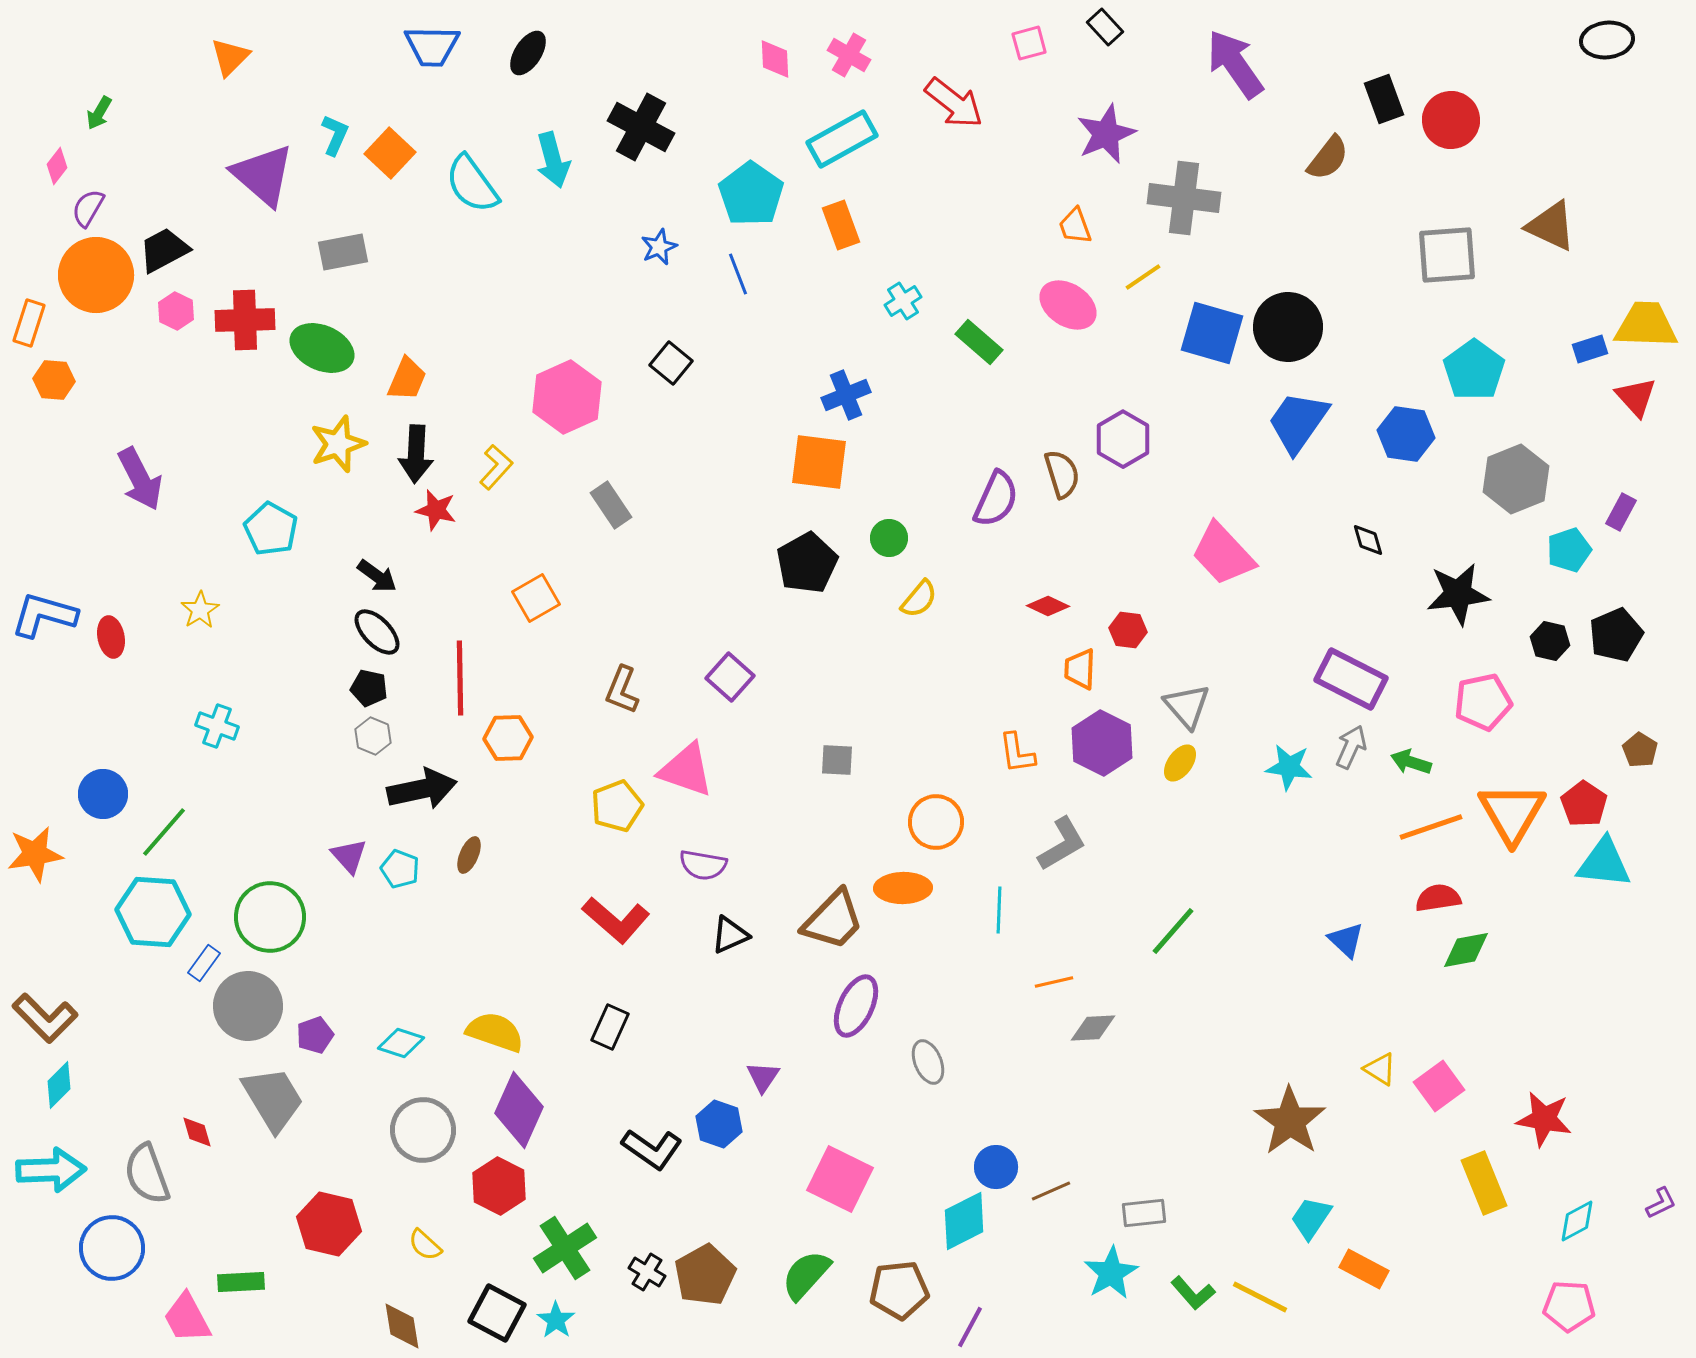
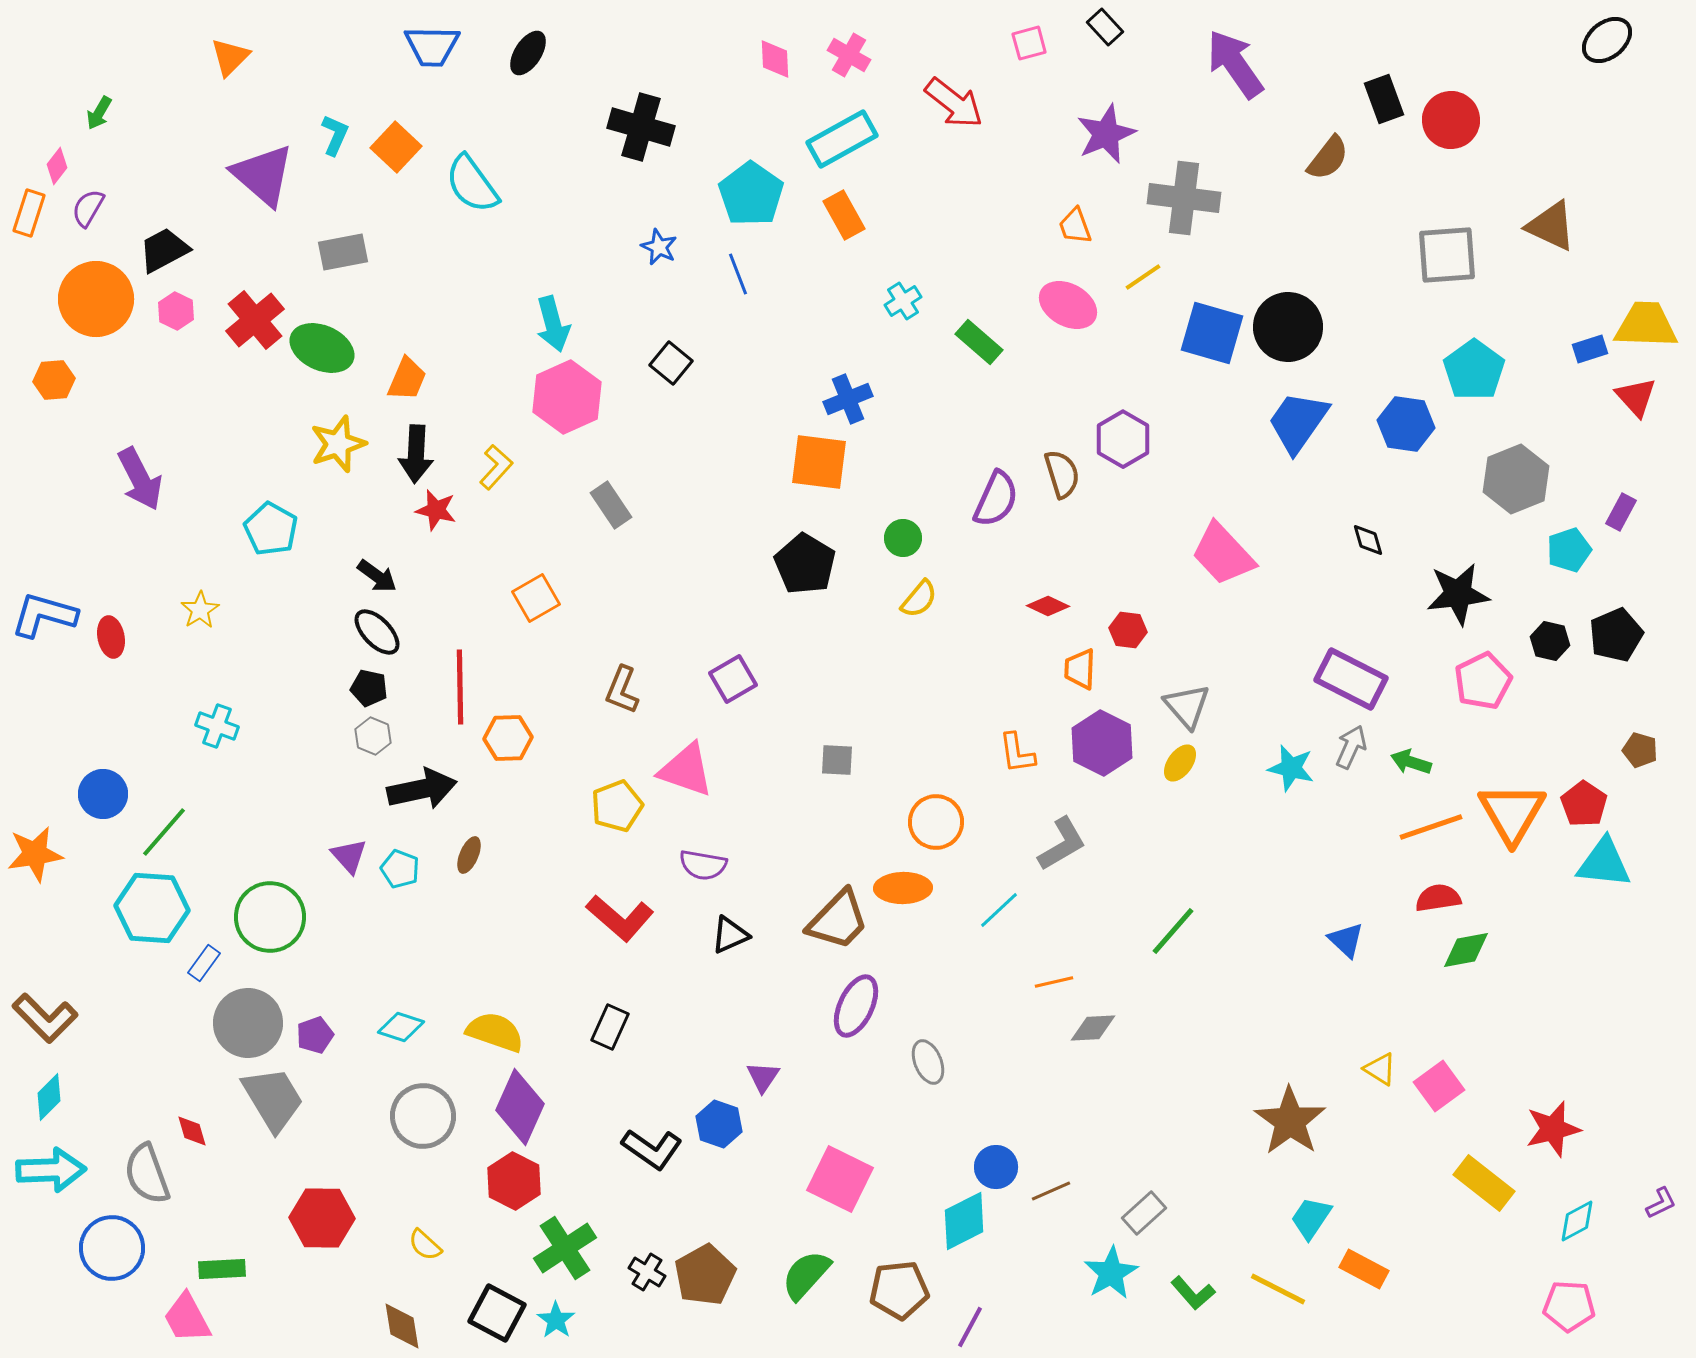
black ellipse at (1607, 40): rotated 33 degrees counterclockwise
black cross at (641, 127): rotated 12 degrees counterclockwise
orange square at (390, 153): moved 6 px right, 6 px up
cyan arrow at (553, 160): moved 164 px down
orange rectangle at (841, 225): moved 3 px right, 10 px up; rotated 9 degrees counterclockwise
blue star at (659, 247): rotated 24 degrees counterclockwise
orange circle at (96, 275): moved 24 px down
pink ellipse at (1068, 305): rotated 4 degrees counterclockwise
red cross at (245, 320): moved 10 px right; rotated 38 degrees counterclockwise
orange rectangle at (29, 323): moved 110 px up
orange hexagon at (54, 380): rotated 9 degrees counterclockwise
blue cross at (846, 395): moved 2 px right, 4 px down
blue hexagon at (1406, 434): moved 10 px up
green circle at (889, 538): moved 14 px right
black pentagon at (807, 563): moved 2 px left, 1 px down; rotated 12 degrees counterclockwise
purple square at (730, 677): moved 3 px right, 2 px down; rotated 18 degrees clockwise
red line at (460, 678): moved 9 px down
pink pentagon at (1483, 702): moved 21 px up; rotated 14 degrees counterclockwise
brown pentagon at (1640, 750): rotated 16 degrees counterclockwise
cyan star at (1289, 767): moved 2 px right, 1 px down; rotated 6 degrees clockwise
cyan line at (999, 910): rotated 45 degrees clockwise
cyan hexagon at (153, 912): moved 1 px left, 4 px up
red L-shape at (616, 920): moved 4 px right, 2 px up
brown trapezoid at (833, 920): moved 5 px right
gray circle at (248, 1006): moved 17 px down
cyan diamond at (401, 1043): moved 16 px up
cyan diamond at (59, 1085): moved 10 px left, 12 px down
purple diamond at (519, 1110): moved 1 px right, 3 px up
red star at (1544, 1119): moved 9 px right, 10 px down; rotated 24 degrees counterclockwise
gray circle at (423, 1130): moved 14 px up
red diamond at (197, 1132): moved 5 px left, 1 px up
yellow rectangle at (1484, 1183): rotated 30 degrees counterclockwise
red hexagon at (499, 1186): moved 15 px right, 5 px up
gray rectangle at (1144, 1213): rotated 36 degrees counterclockwise
red hexagon at (329, 1224): moved 7 px left, 6 px up; rotated 12 degrees counterclockwise
green rectangle at (241, 1282): moved 19 px left, 13 px up
yellow line at (1260, 1297): moved 18 px right, 8 px up
